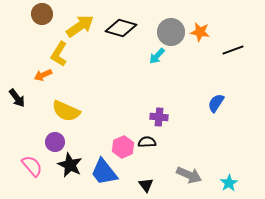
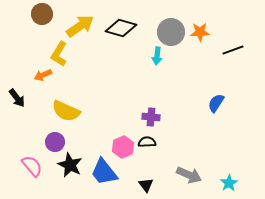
orange star: rotated 12 degrees counterclockwise
cyan arrow: rotated 36 degrees counterclockwise
purple cross: moved 8 px left
